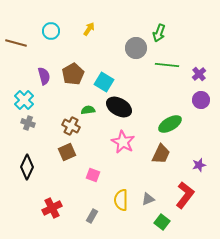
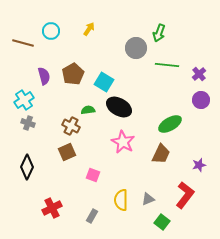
brown line: moved 7 px right
cyan cross: rotated 12 degrees clockwise
